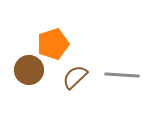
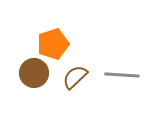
brown circle: moved 5 px right, 3 px down
